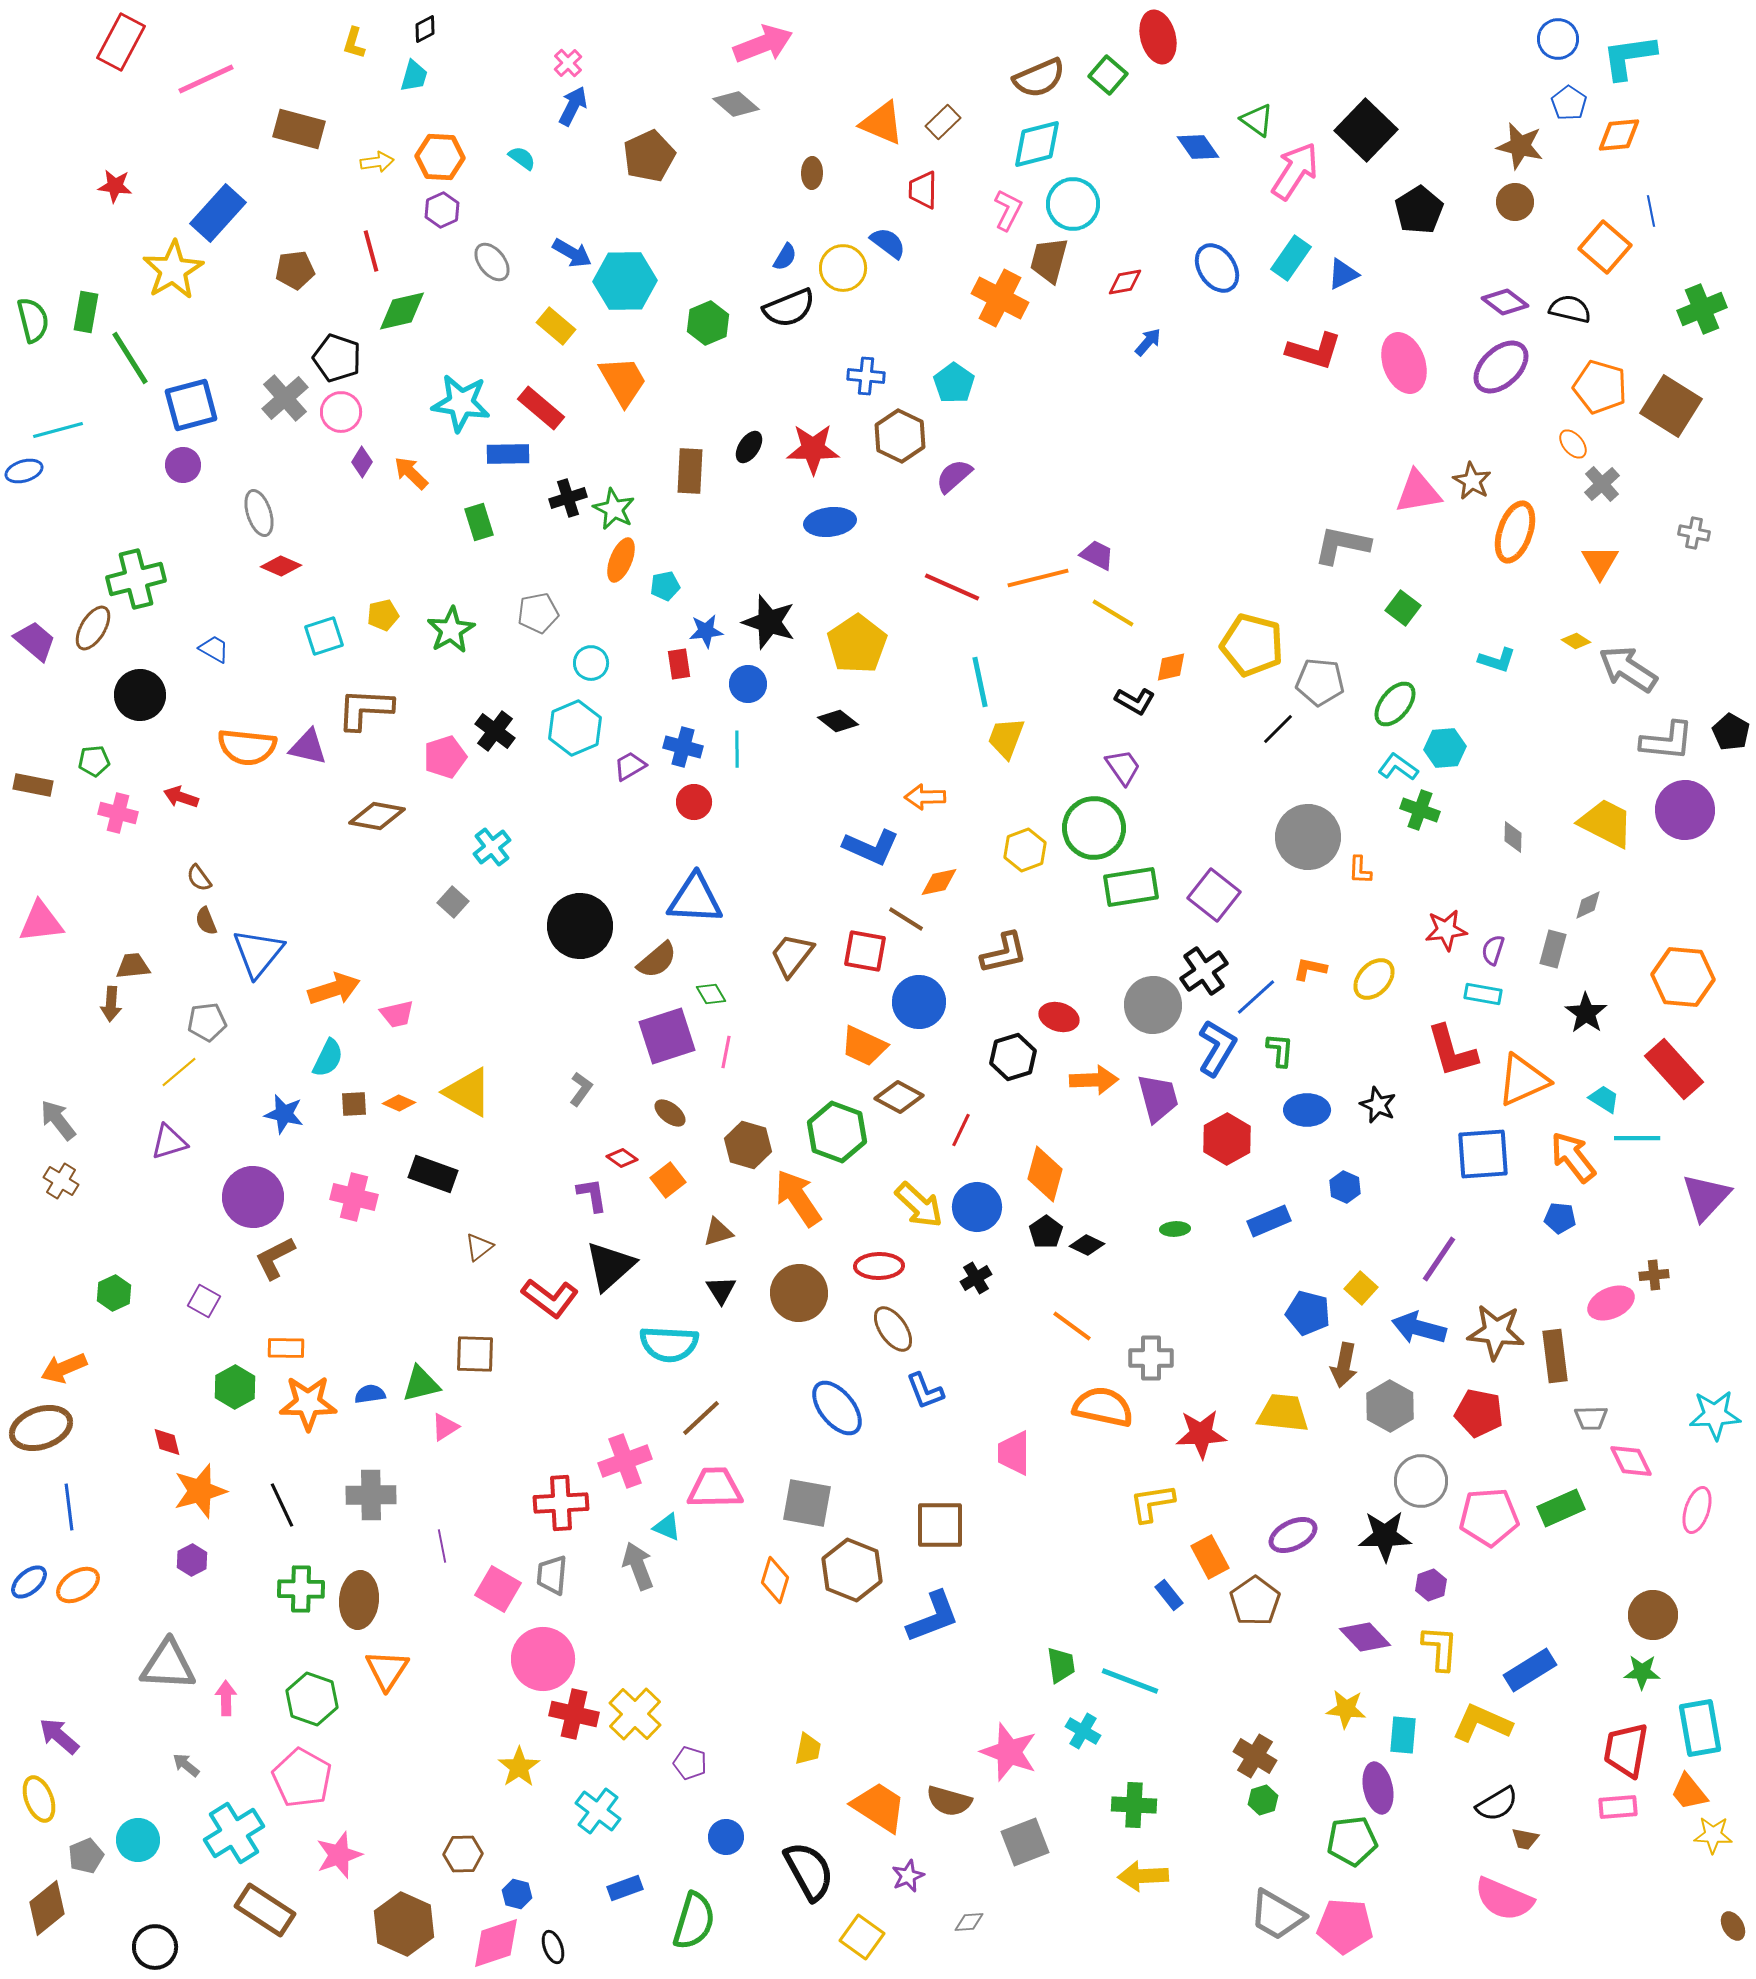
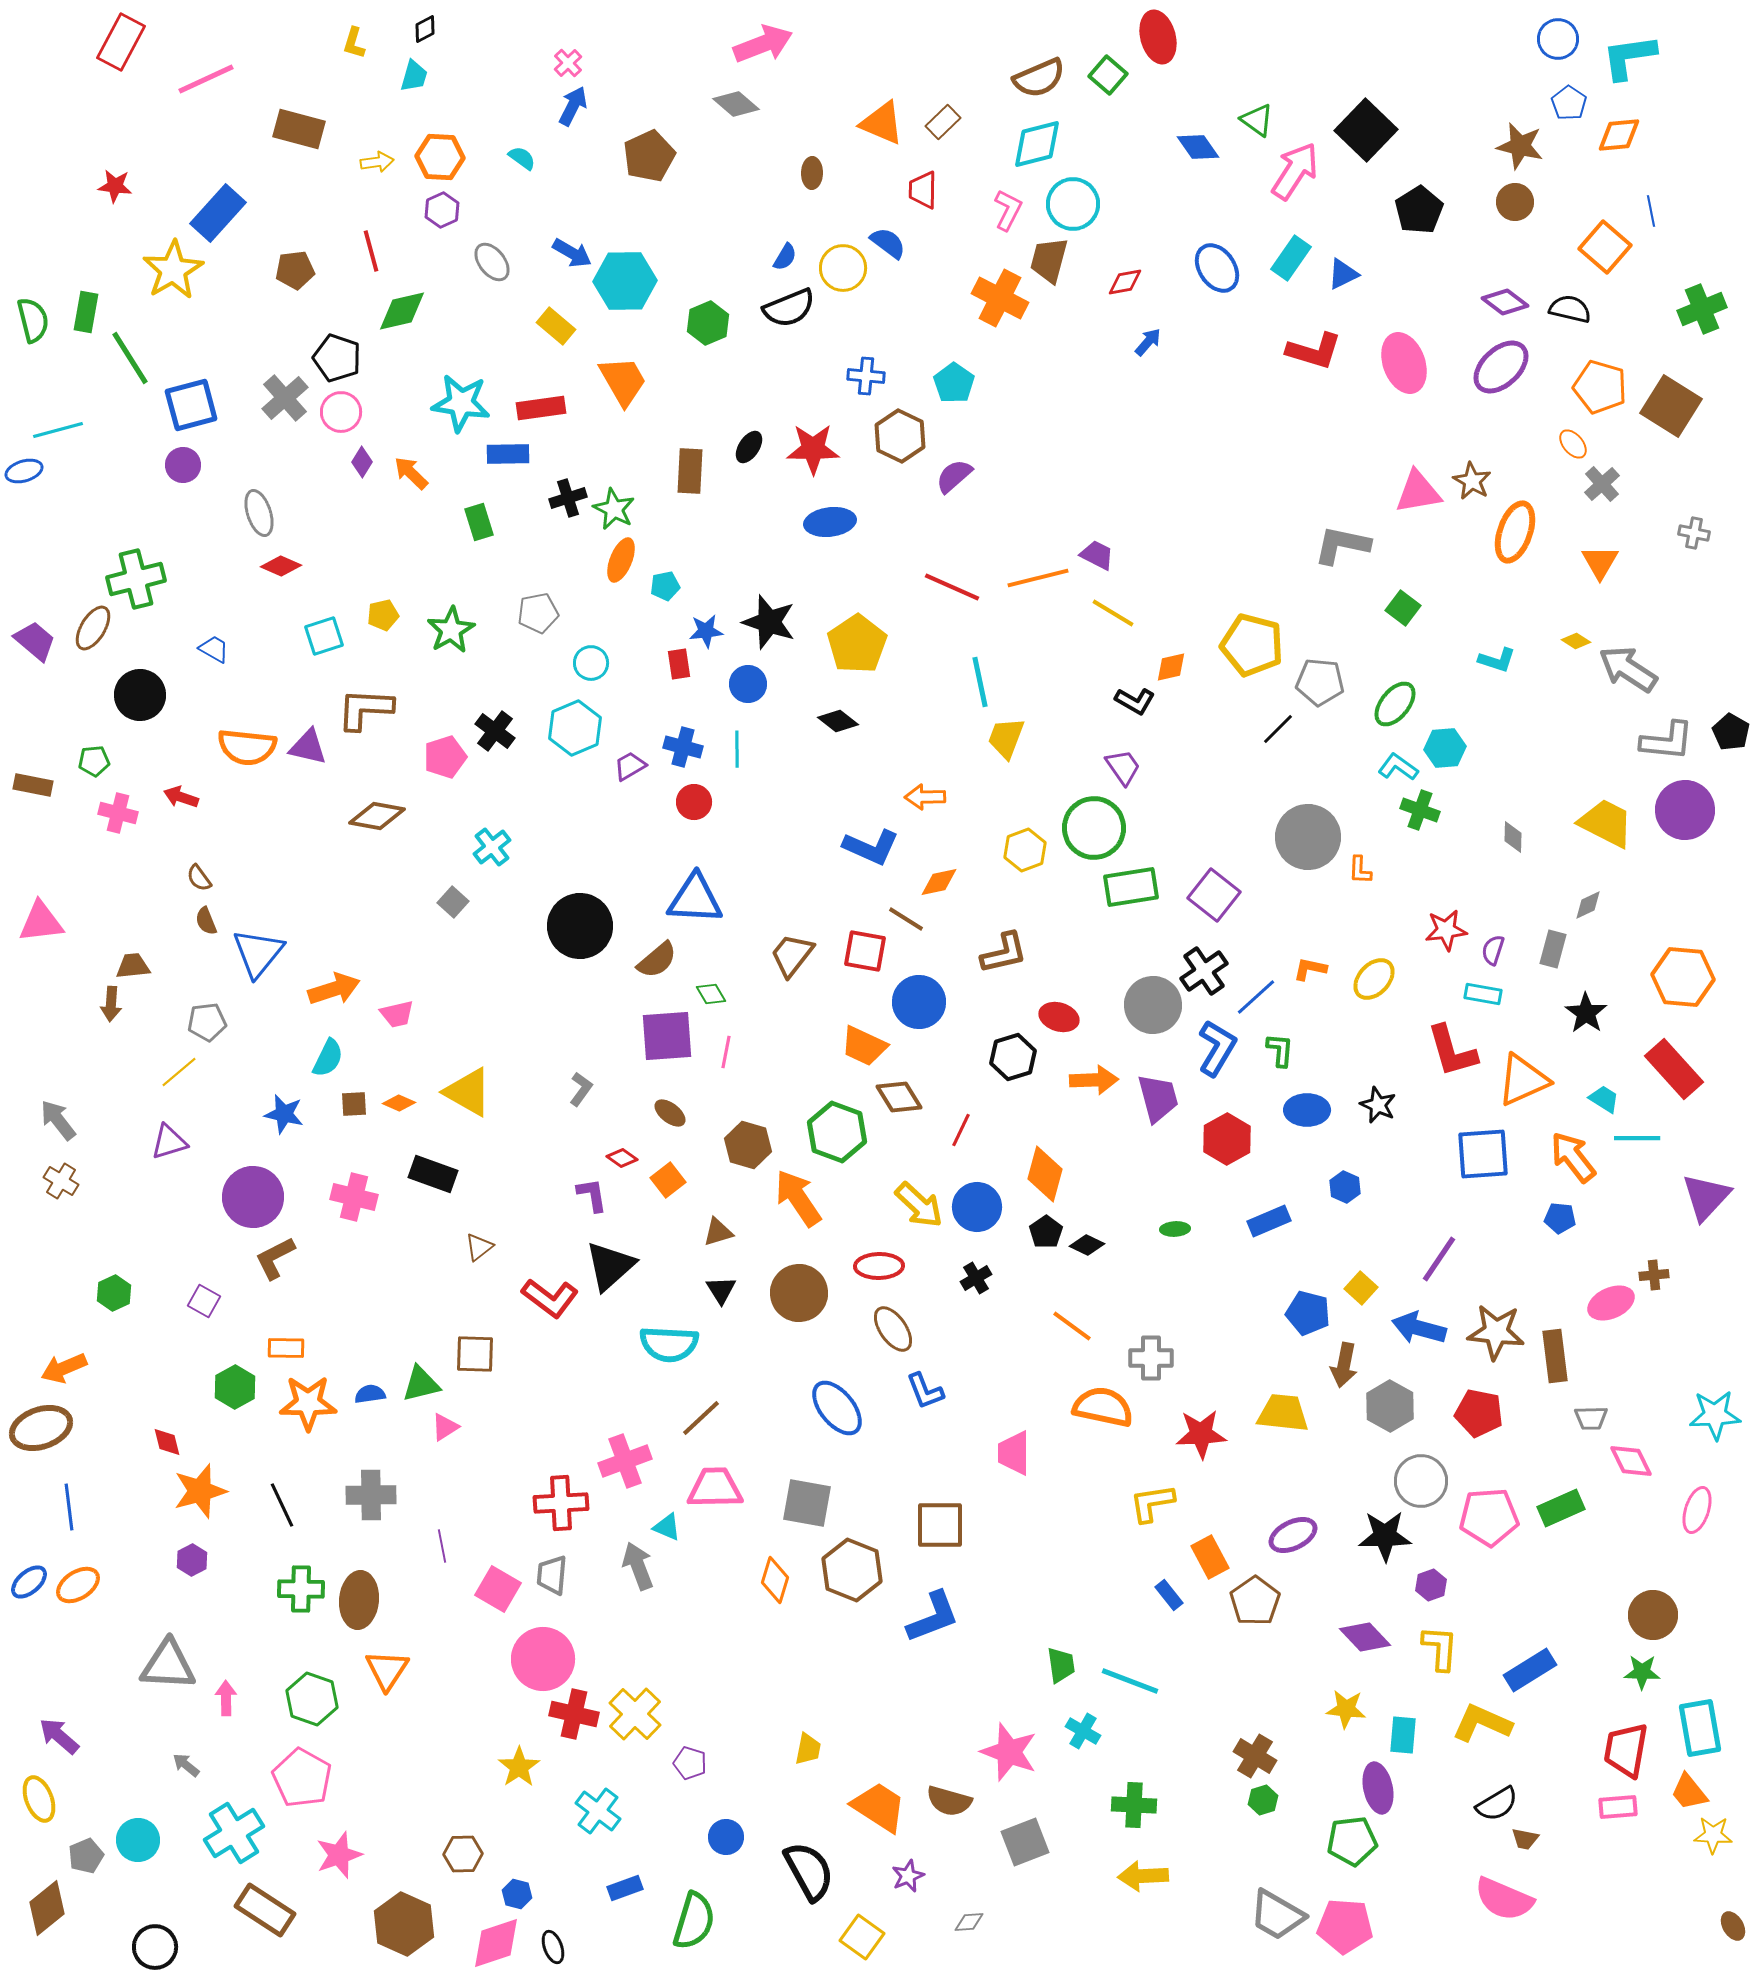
red rectangle at (541, 408): rotated 48 degrees counterclockwise
purple square at (667, 1036): rotated 14 degrees clockwise
brown diamond at (899, 1097): rotated 30 degrees clockwise
